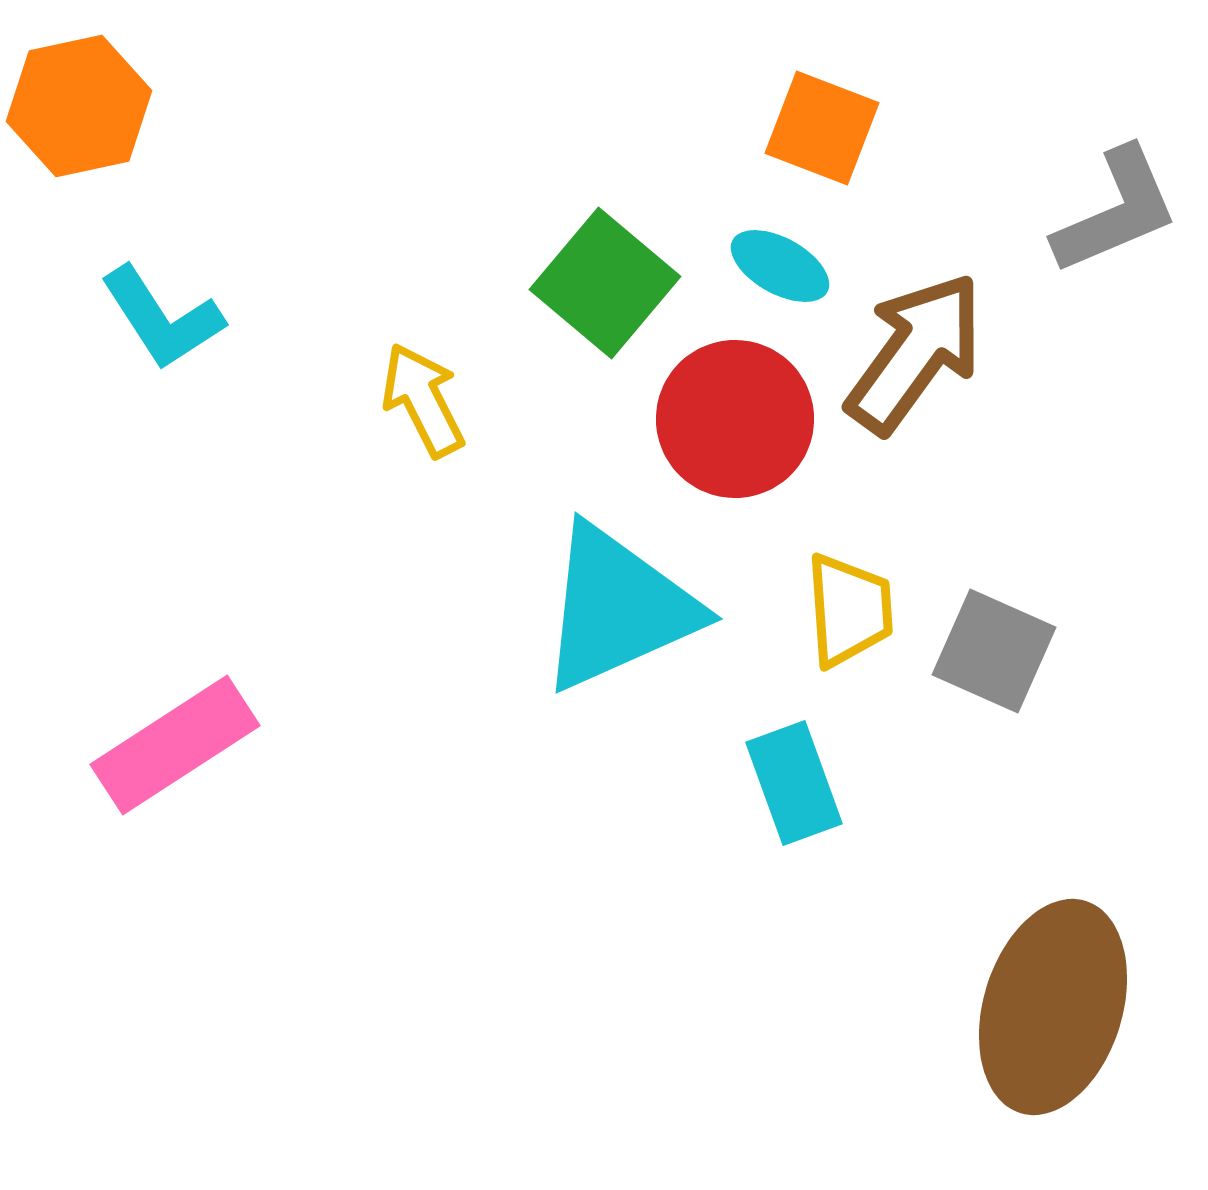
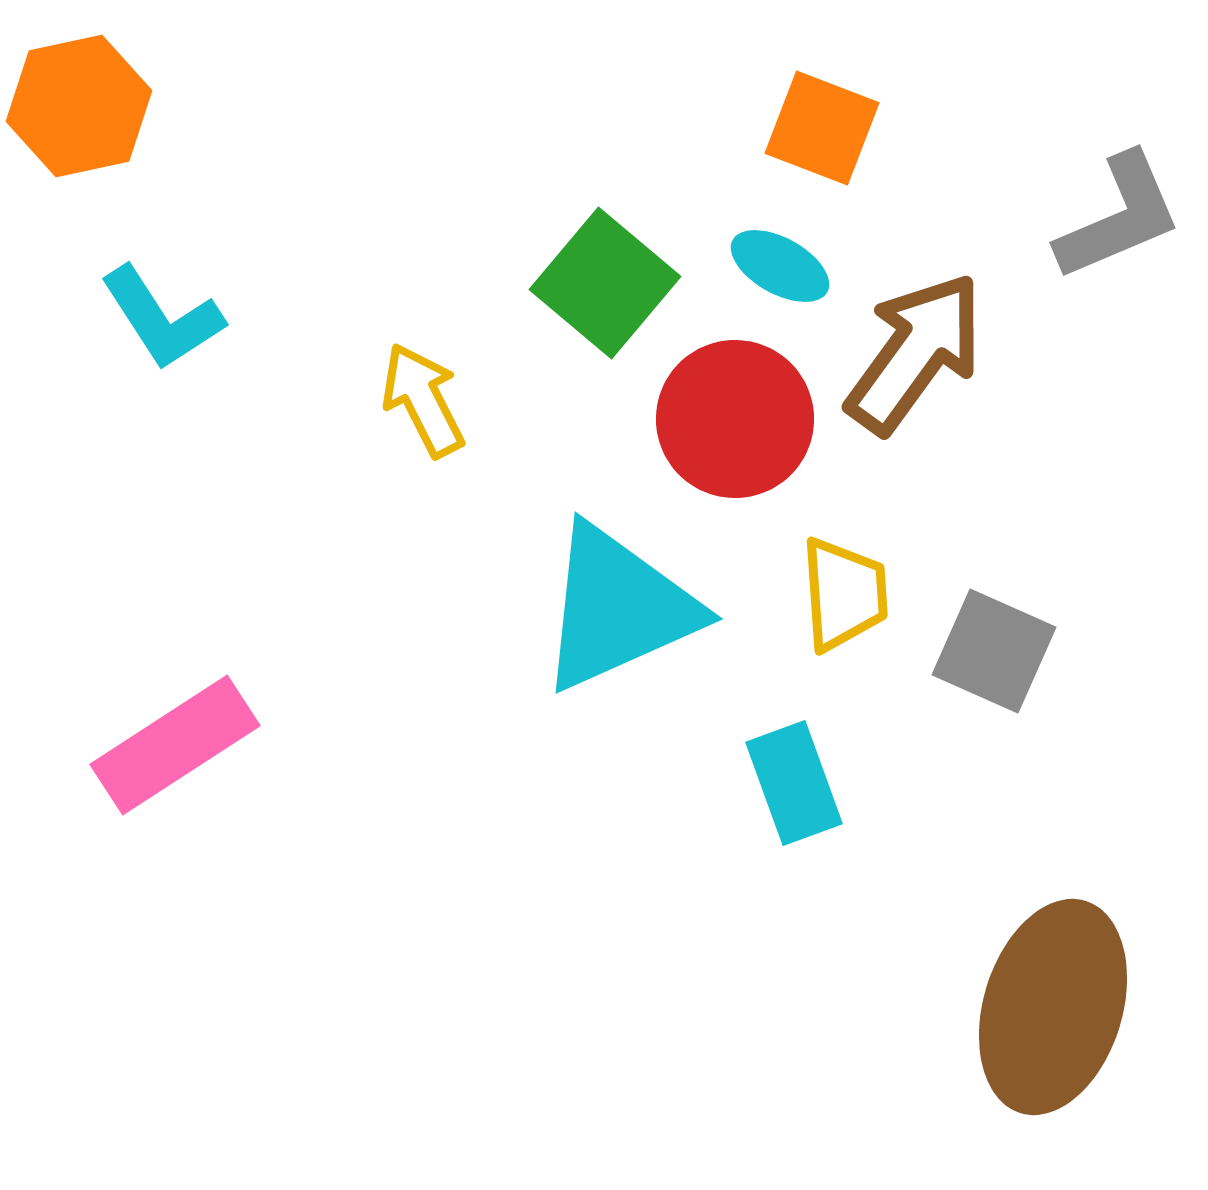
gray L-shape: moved 3 px right, 6 px down
yellow trapezoid: moved 5 px left, 16 px up
